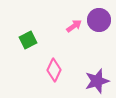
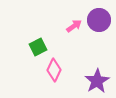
green square: moved 10 px right, 7 px down
purple star: rotated 15 degrees counterclockwise
